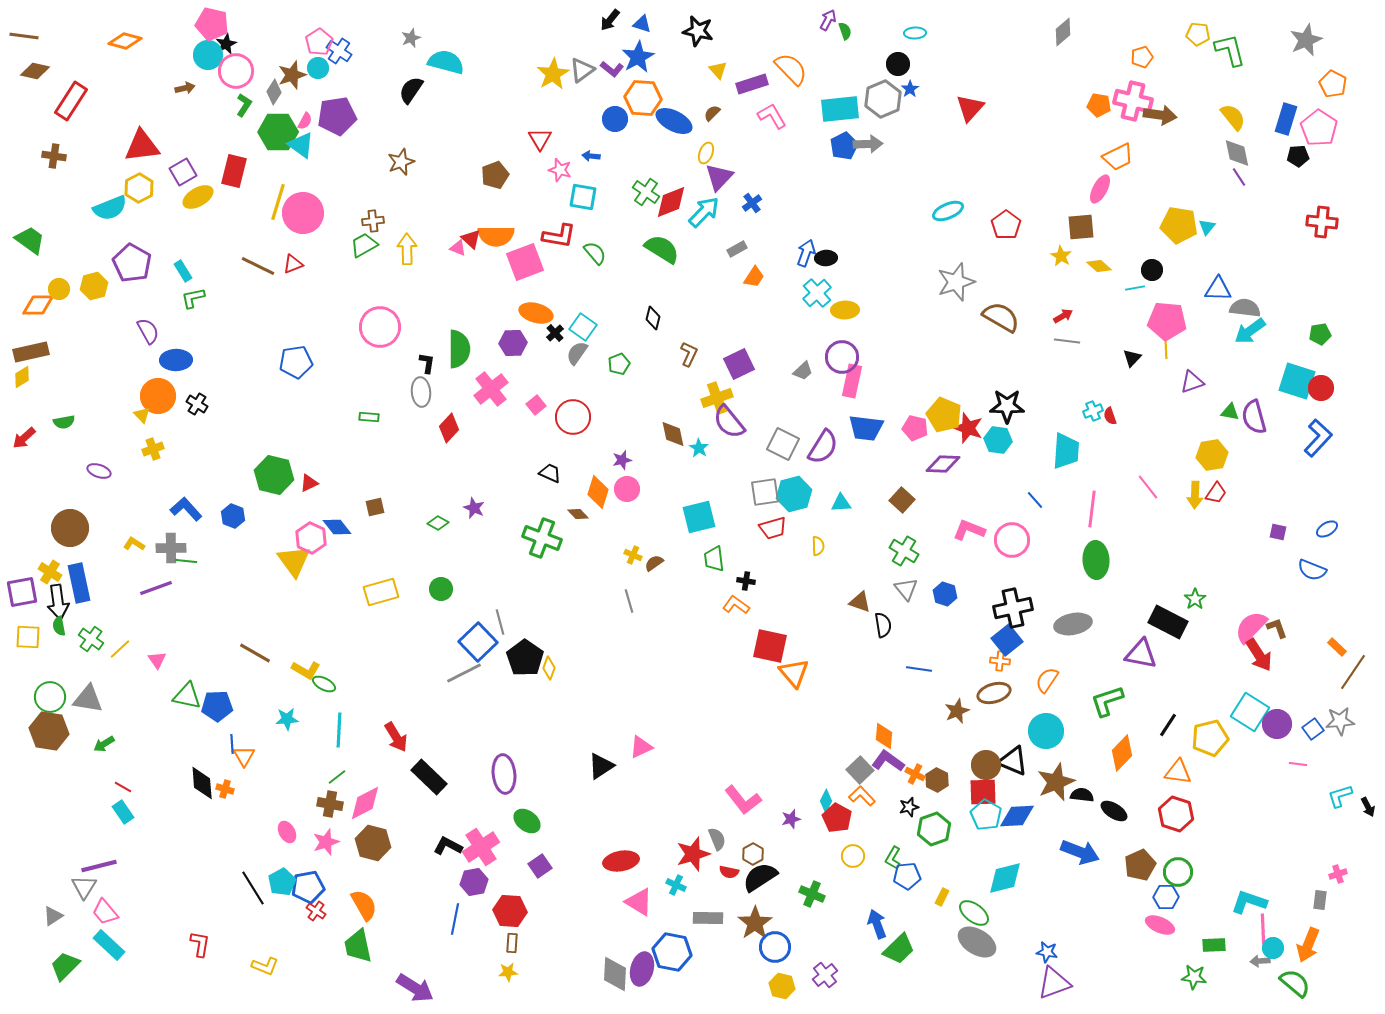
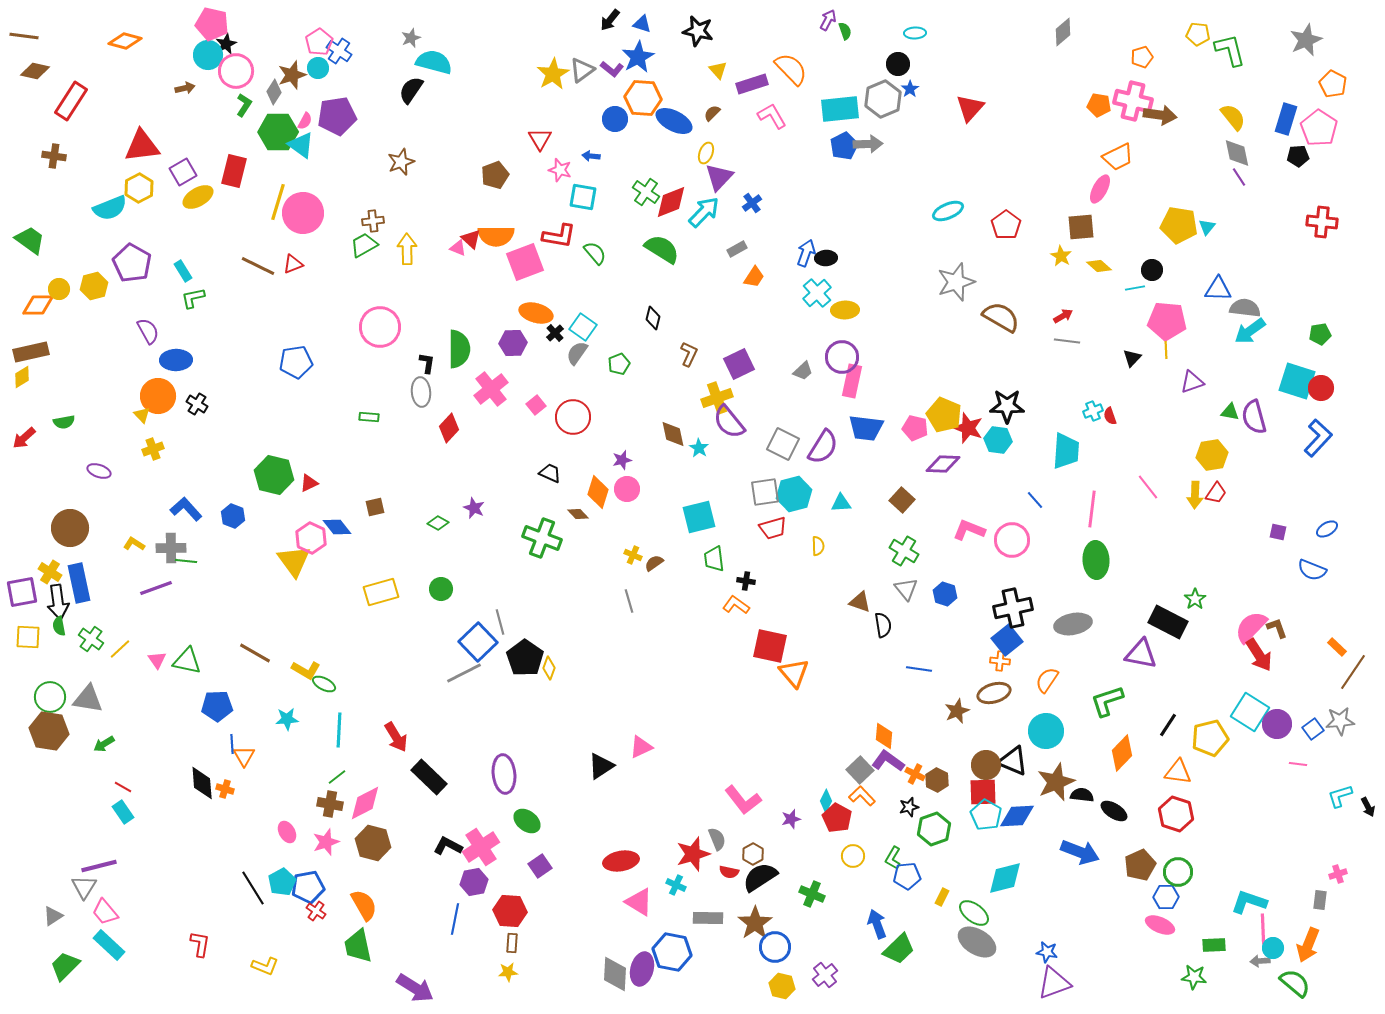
cyan semicircle at (446, 62): moved 12 px left
green triangle at (187, 696): moved 35 px up
